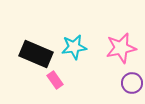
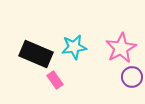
pink star: rotated 16 degrees counterclockwise
purple circle: moved 6 px up
